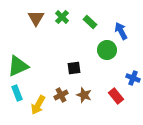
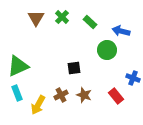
blue arrow: rotated 48 degrees counterclockwise
